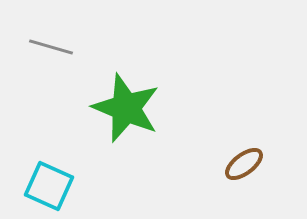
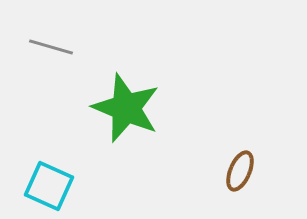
brown ellipse: moved 4 px left, 7 px down; rotated 30 degrees counterclockwise
